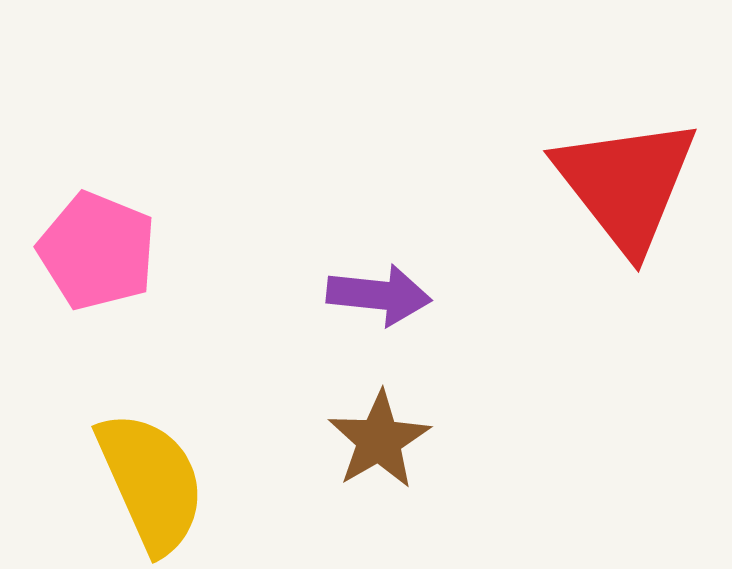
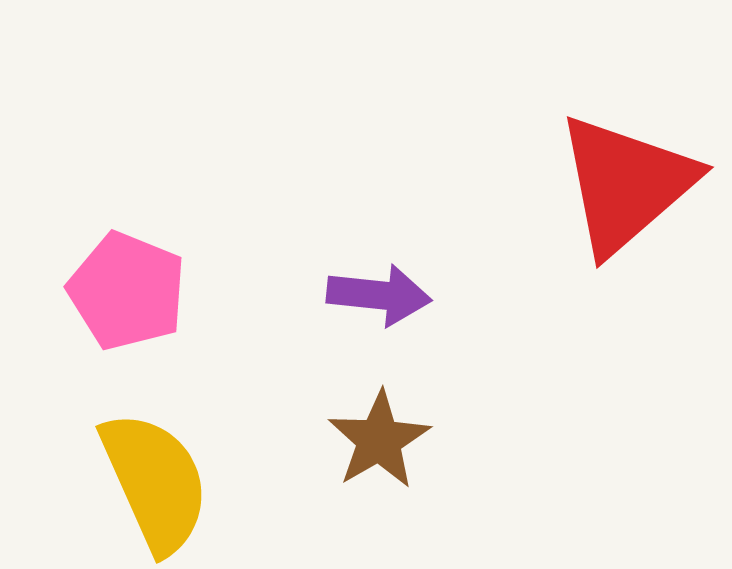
red triangle: rotated 27 degrees clockwise
pink pentagon: moved 30 px right, 40 px down
yellow semicircle: moved 4 px right
